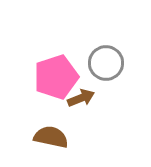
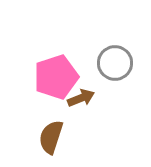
gray circle: moved 9 px right
brown semicircle: rotated 84 degrees counterclockwise
